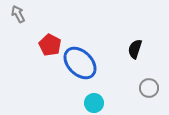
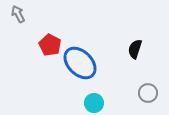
gray circle: moved 1 px left, 5 px down
